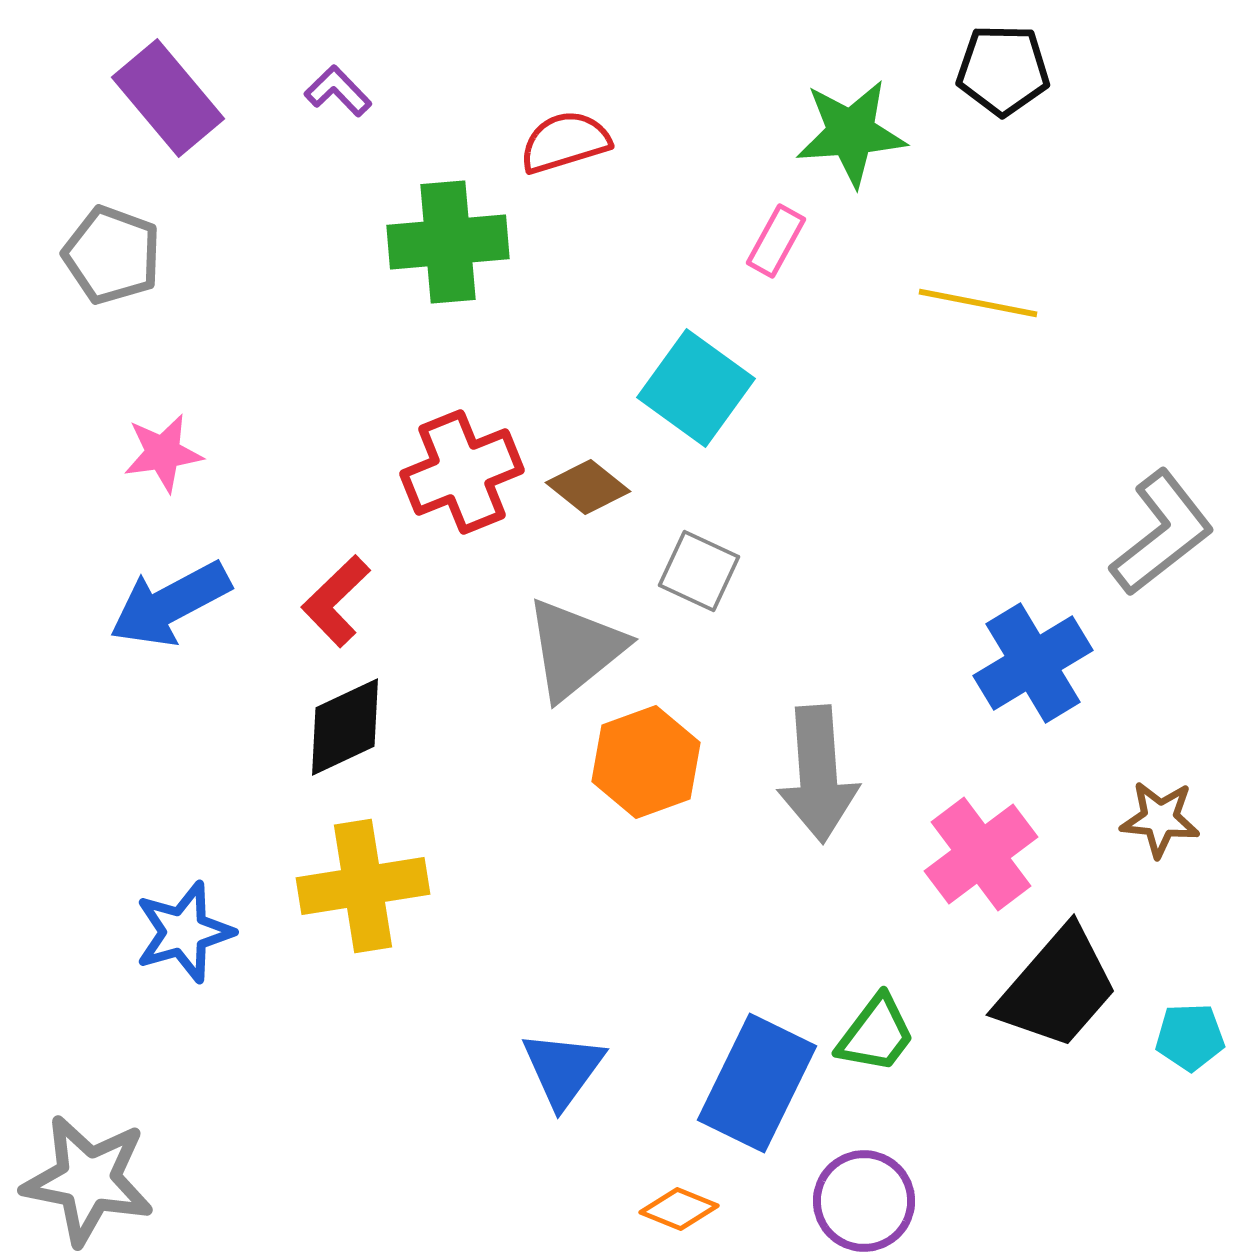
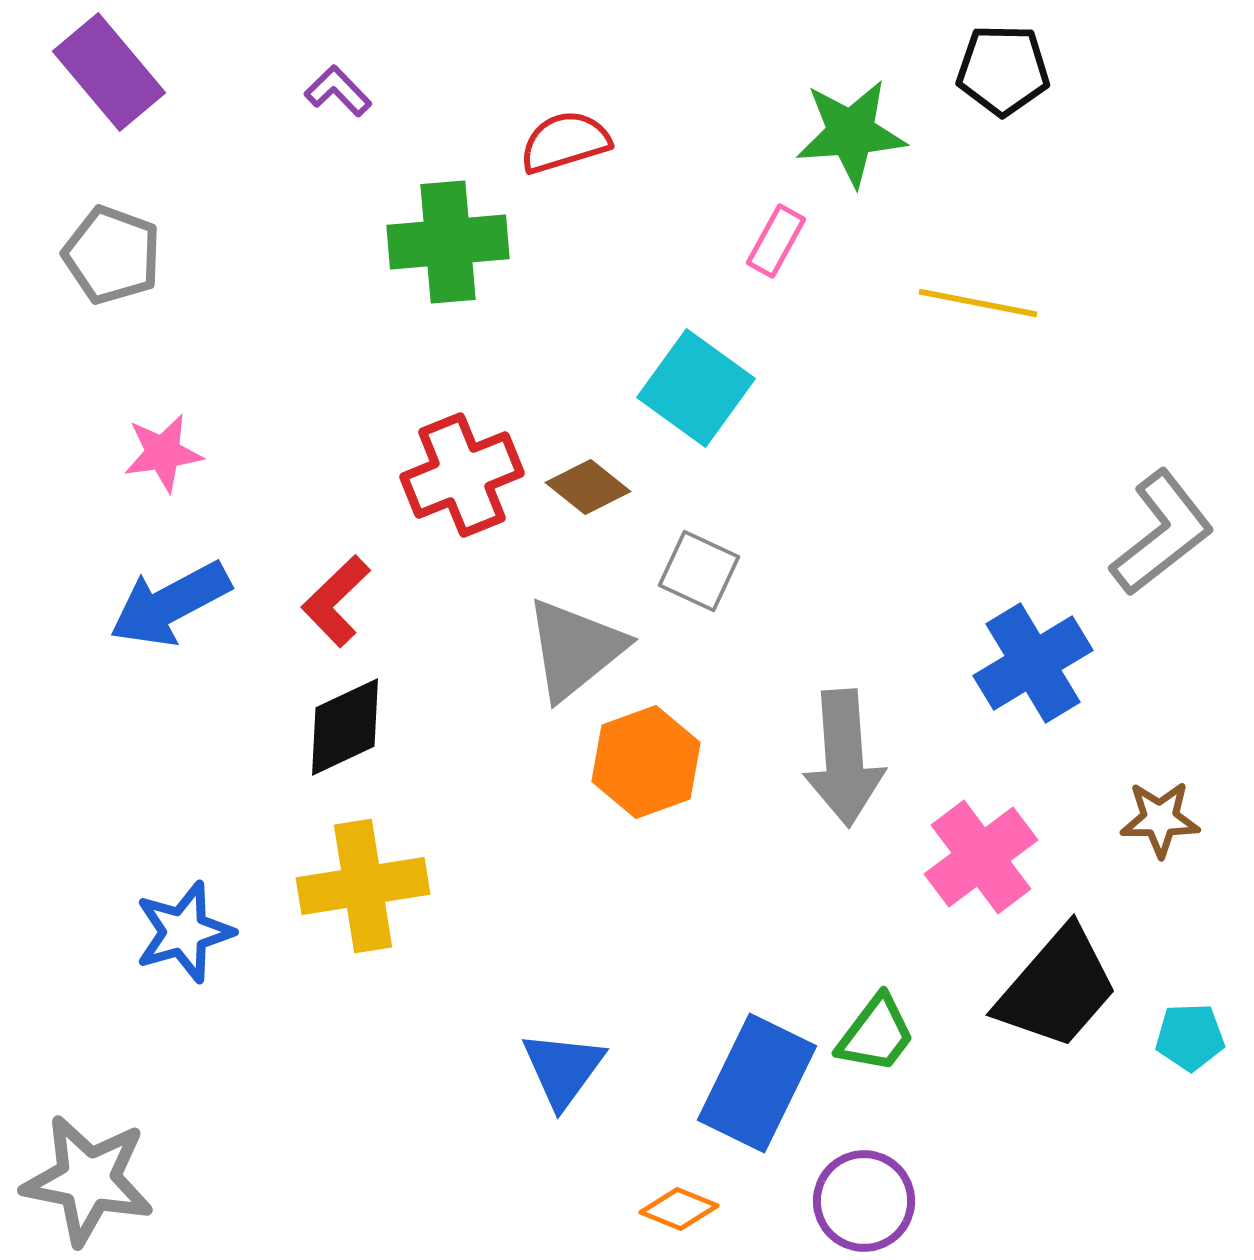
purple rectangle: moved 59 px left, 26 px up
red cross: moved 3 px down
gray arrow: moved 26 px right, 16 px up
brown star: rotated 6 degrees counterclockwise
pink cross: moved 3 px down
